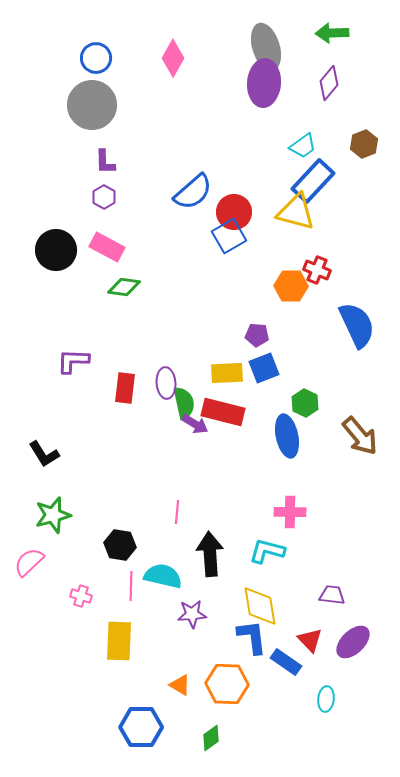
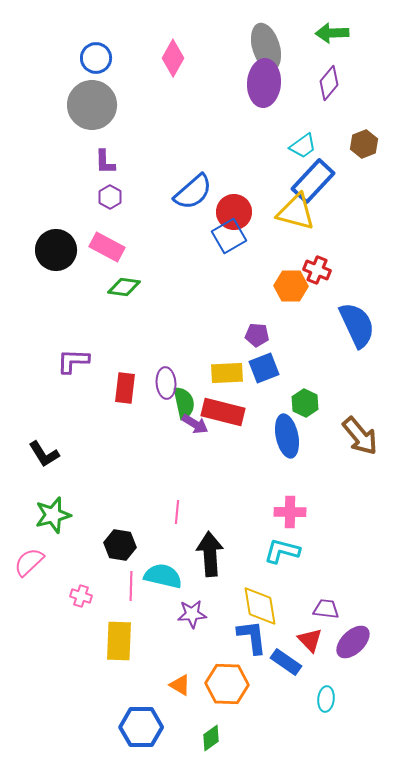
purple hexagon at (104, 197): moved 6 px right
cyan L-shape at (267, 551): moved 15 px right
purple trapezoid at (332, 595): moved 6 px left, 14 px down
